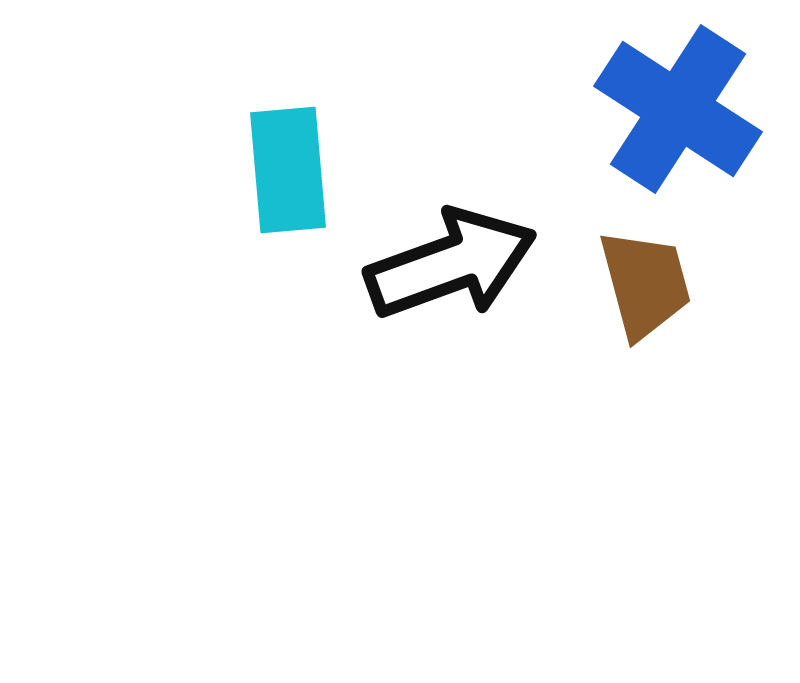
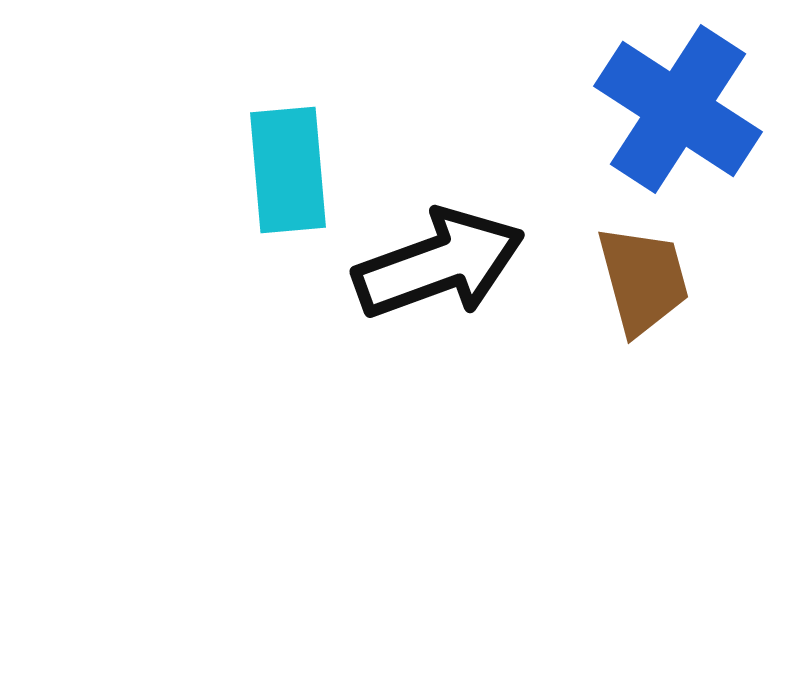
black arrow: moved 12 px left
brown trapezoid: moved 2 px left, 4 px up
